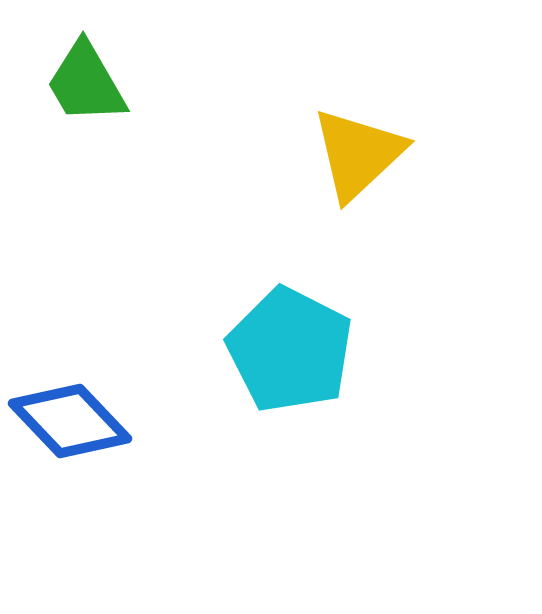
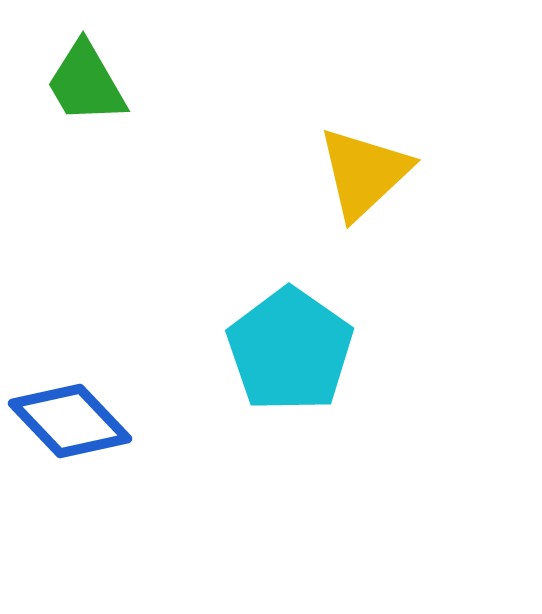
yellow triangle: moved 6 px right, 19 px down
cyan pentagon: rotated 8 degrees clockwise
